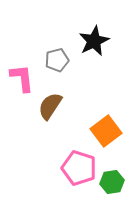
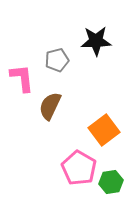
black star: moved 2 px right; rotated 24 degrees clockwise
brown semicircle: rotated 8 degrees counterclockwise
orange square: moved 2 px left, 1 px up
pink pentagon: rotated 12 degrees clockwise
green hexagon: moved 1 px left
